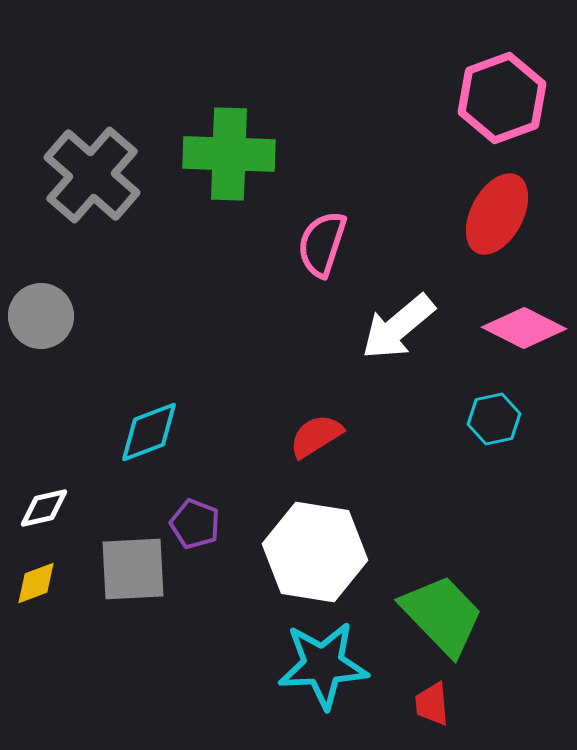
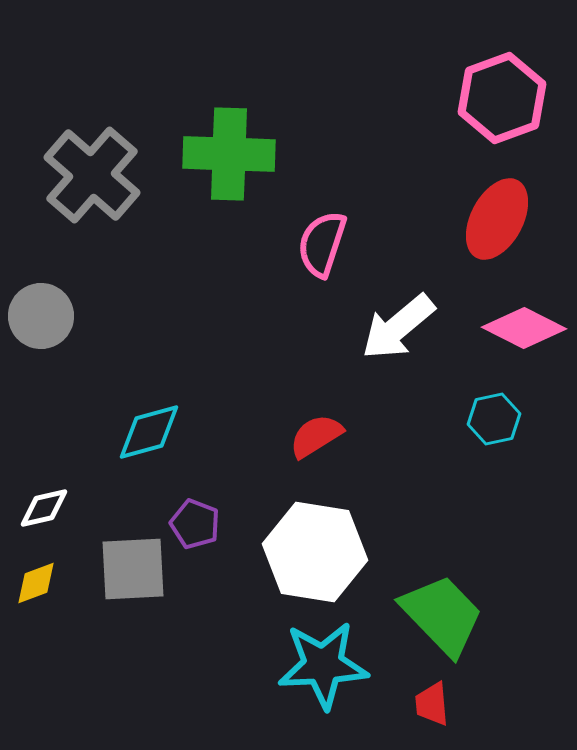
red ellipse: moved 5 px down
cyan diamond: rotated 6 degrees clockwise
